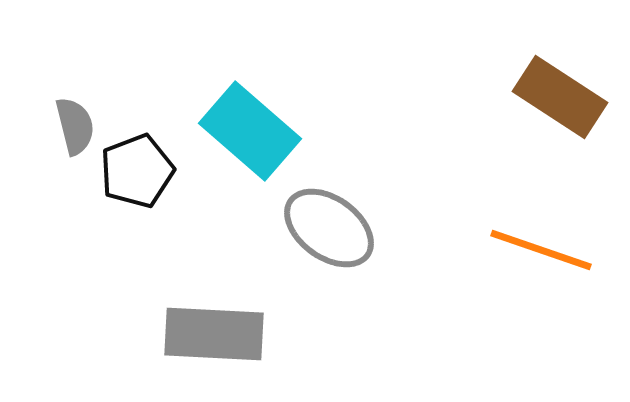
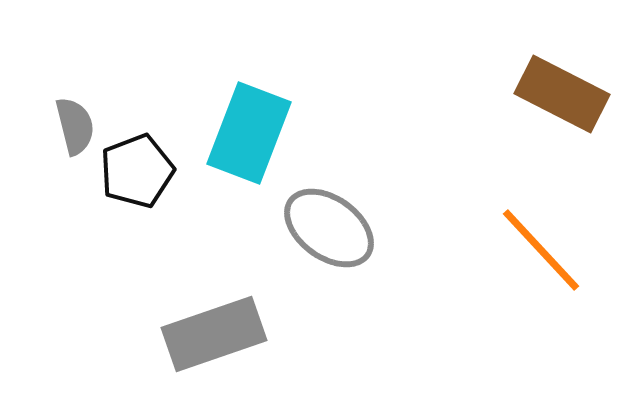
brown rectangle: moved 2 px right, 3 px up; rotated 6 degrees counterclockwise
cyan rectangle: moved 1 px left, 2 px down; rotated 70 degrees clockwise
orange line: rotated 28 degrees clockwise
gray rectangle: rotated 22 degrees counterclockwise
